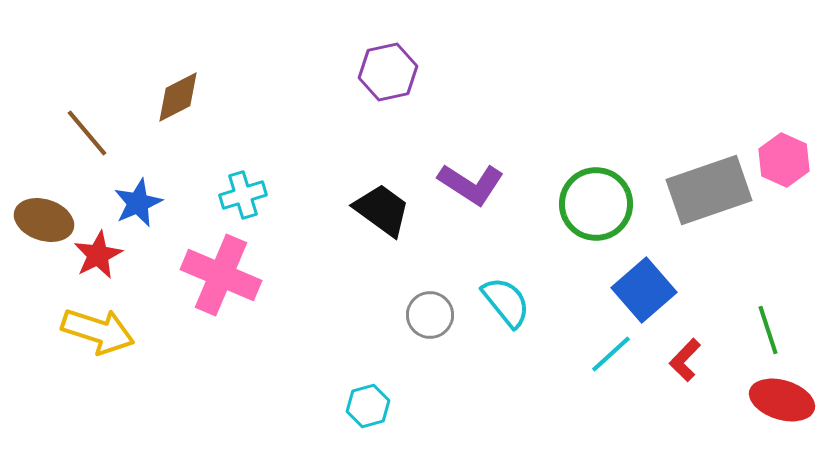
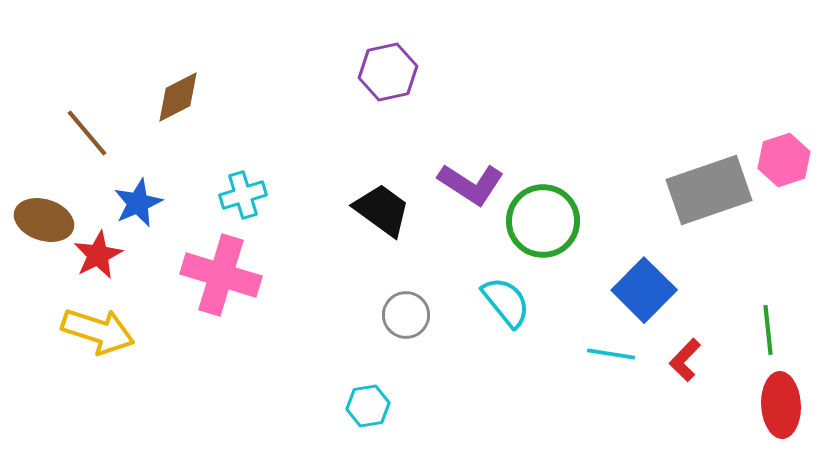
pink hexagon: rotated 18 degrees clockwise
green circle: moved 53 px left, 17 px down
pink cross: rotated 6 degrees counterclockwise
blue square: rotated 4 degrees counterclockwise
gray circle: moved 24 px left
green line: rotated 12 degrees clockwise
cyan line: rotated 51 degrees clockwise
red ellipse: moved 1 px left, 5 px down; rotated 70 degrees clockwise
cyan hexagon: rotated 6 degrees clockwise
